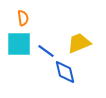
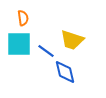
yellow trapezoid: moved 7 px left, 3 px up; rotated 140 degrees counterclockwise
